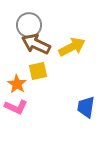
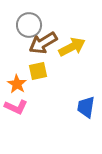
brown arrow: moved 7 px right, 1 px up; rotated 56 degrees counterclockwise
